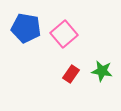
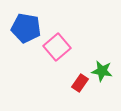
pink square: moved 7 px left, 13 px down
red rectangle: moved 9 px right, 9 px down
